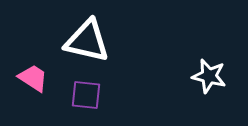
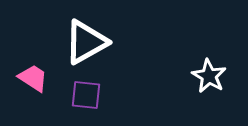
white triangle: moved 1 px left, 1 px down; rotated 42 degrees counterclockwise
white star: rotated 16 degrees clockwise
